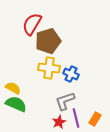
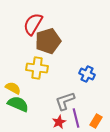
red semicircle: moved 1 px right
yellow cross: moved 12 px left
blue cross: moved 16 px right
green semicircle: moved 2 px right
orange rectangle: moved 1 px right, 2 px down
